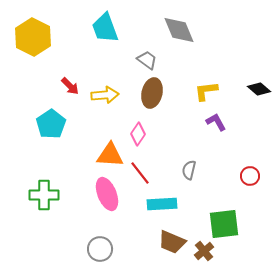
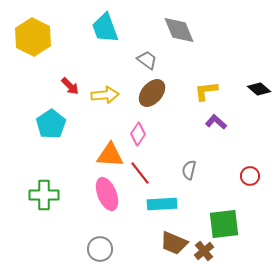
brown ellipse: rotated 28 degrees clockwise
purple L-shape: rotated 20 degrees counterclockwise
brown trapezoid: moved 2 px right, 1 px down
